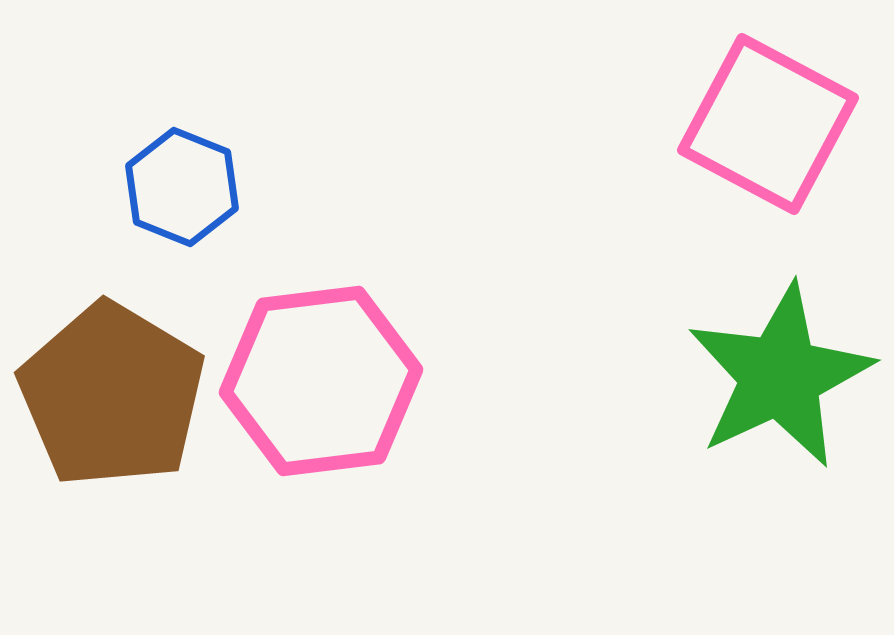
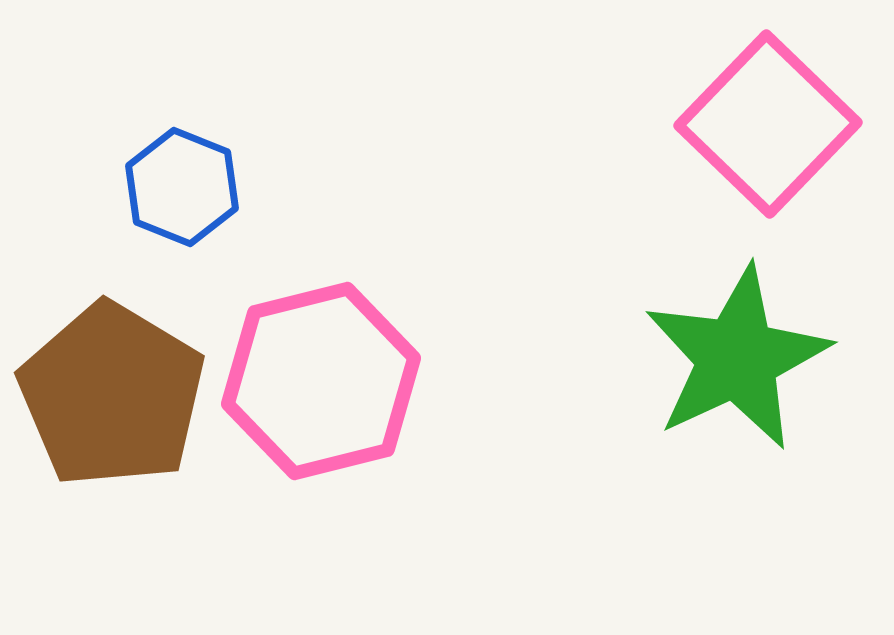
pink square: rotated 16 degrees clockwise
green star: moved 43 px left, 18 px up
pink hexagon: rotated 7 degrees counterclockwise
